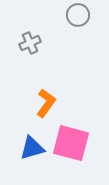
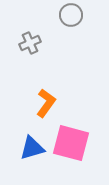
gray circle: moved 7 px left
